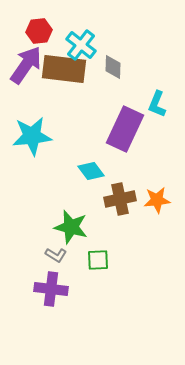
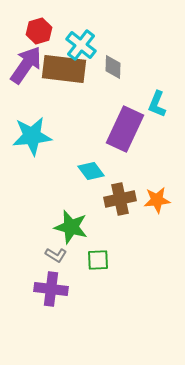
red hexagon: rotated 10 degrees counterclockwise
